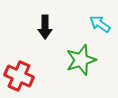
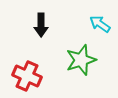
black arrow: moved 4 px left, 2 px up
red cross: moved 8 px right
